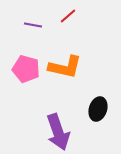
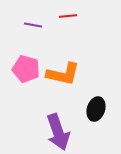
red line: rotated 36 degrees clockwise
orange L-shape: moved 2 px left, 7 px down
black ellipse: moved 2 px left
